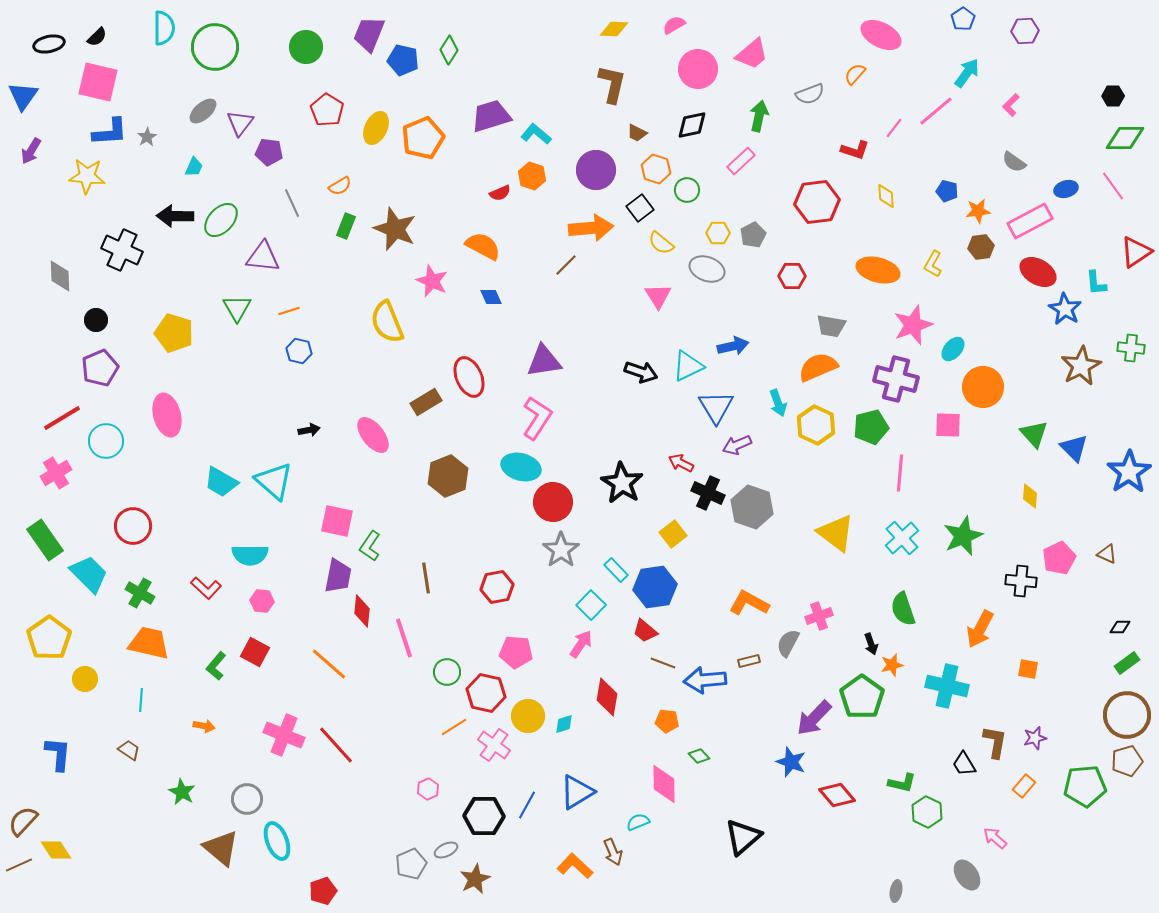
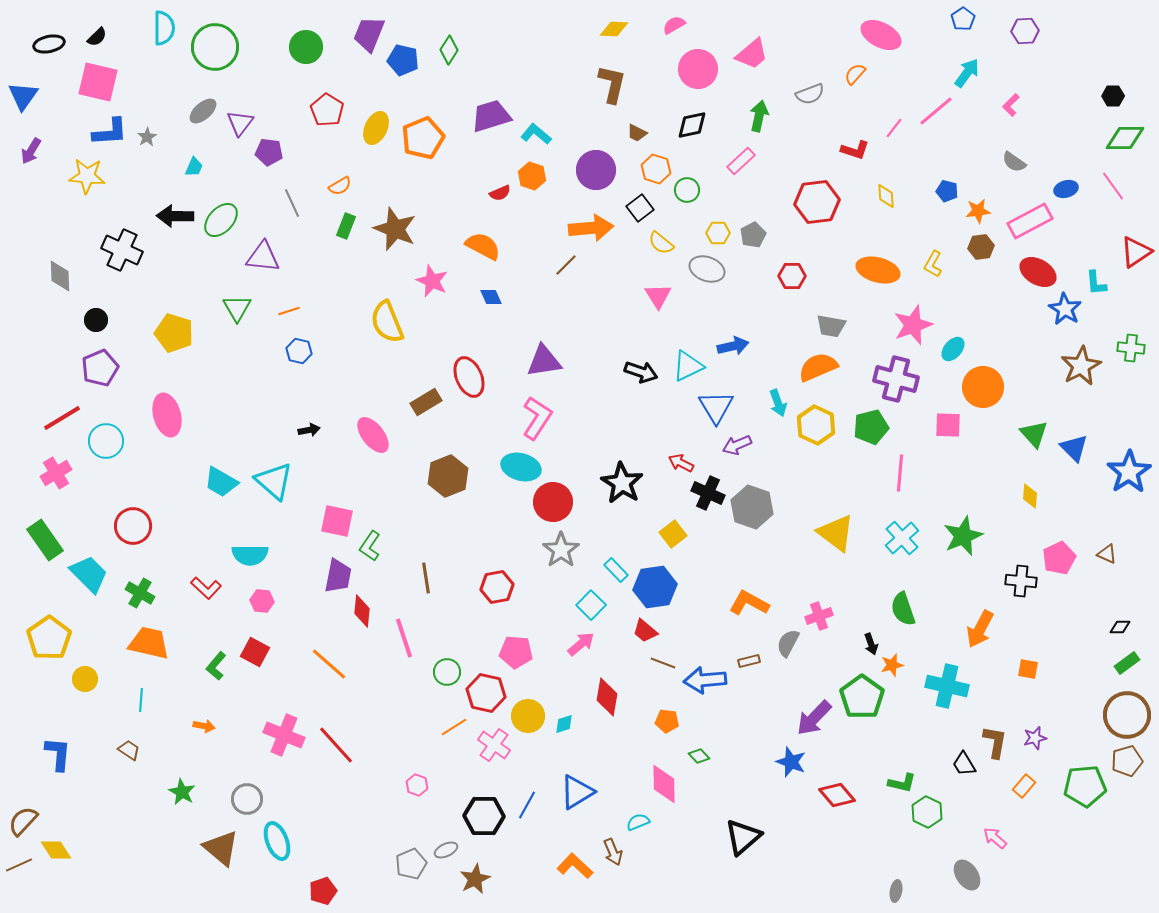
pink arrow at (581, 644): rotated 16 degrees clockwise
pink hexagon at (428, 789): moved 11 px left, 4 px up; rotated 15 degrees counterclockwise
